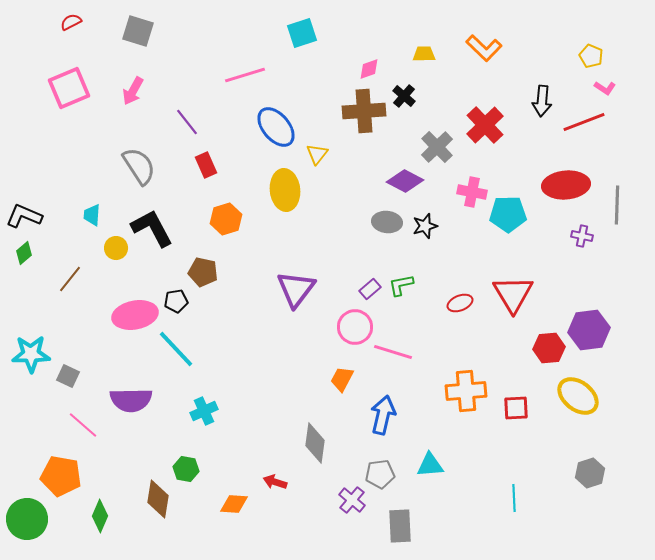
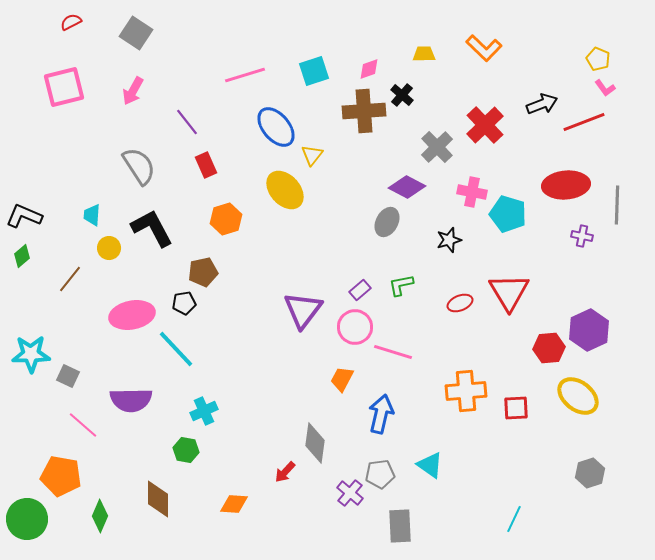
gray square at (138, 31): moved 2 px left, 2 px down; rotated 16 degrees clockwise
cyan square at (302, 33): moved 12 px right, 38 px down
yellow pentagon at (591, 56): moved 7 px right, 3 px down
pink square at (69, 88): moved 5 px left, 1 px up; rotated 9 degrees clockwise
pink L-shape at (605, 88): rotated 20 degrees clockwise
black cross at (404, 96): moved 2 px left, 1 px up
black arrow at (542, 101): moved 3 px down; rotated 116 degrees counterclockwise
yellow triangle at (317, 154): moved 5 px left, 1 px down
purple diamond at (405, 181): moved 2 px right, 6 px down
yellow ellipse at (285, 190): rotated 36 degrees counterclockwise
cyan pentagon at (508, 214): rotated 18 degrees clockwise
gray ellipse at (387, 222): rotated 68 degrees counterclockwise
black star at (425, 226): moved 24 px right, 14 px down
yellow circle at (116, 248): moved 7 px left
green diamond at (24, 253): moved 2 px left, 3 px down
brown pentagon at (203, 272): rotated 24 degrees counterclockwise
purple triangle at (296, 289): moved 7 px right, 21 px down
purple rectangle at (370, 289): moved 10 px left, 1 px down
red triangle at (513, 294): moved 4 px left, 2 px up
black pentagon at (176, 301): moved 8 px right, 2 px down
pink ellipse at (135, 315): moved 3 px left
purple hexagon at (589, 330): rotated 18 degrees counterclockwise
blue arrow at (383, 415): moved 2 px left, 1 px up
cyan triangle at (430, 465): rotated 40 degrees clockwise
green hexagon at (186, 469): moved 19 px up
red arrow at (275, 482): moved 10 px right, 10 px up; rotated 65 degrees counterclockwise
cyan line at (514, 498): moved 21 px down; rotated 28 degrees clockwise
brown diamond at (158, 499): rotated 9 degrees counterclockwise
purple cross at (352, 500): moved 2 px left, 7 px up
